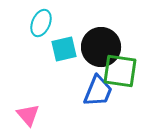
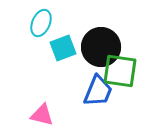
cyan square: moved 1 px left, 1 px up; rotated 8 degrees counterclockwise
pink triangle: moved 14 px right; rotated 35 degrees counterclockwise
